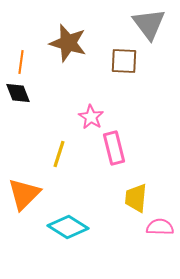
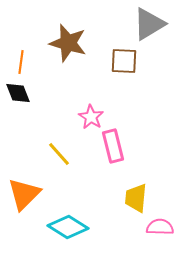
gray triangle: rotated 36 degrees clockwise
pink rectangle: moved 1 px left, 2 px up
yellow line: rotated 60 degrees counterclockwise
